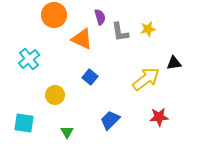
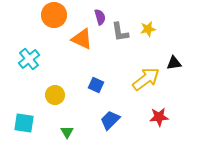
blue square: moved 6 px right, 8 px down; rotated 14 degrees counterclockwise
